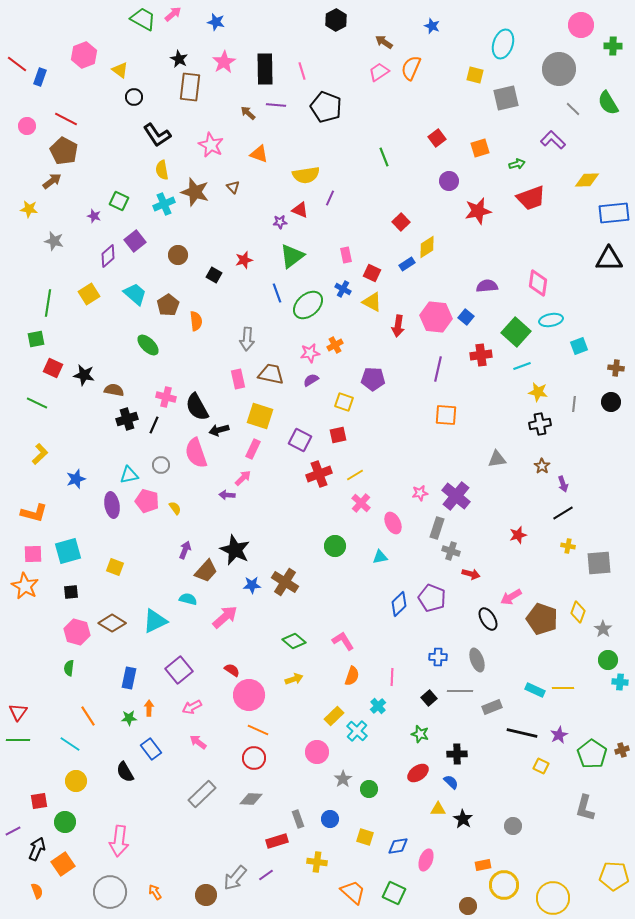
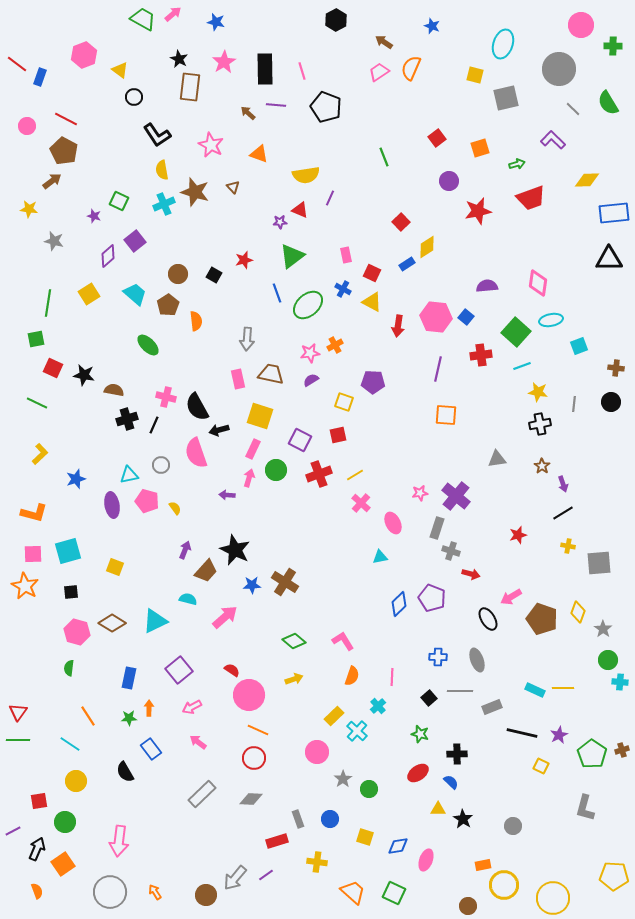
brown circle at (178, 255): moved 19 px down
purple pentagon at (373, 379): moved 3 px down
pink arrow at (243, 478): moved 6 px right; rotated 30 degrees counterclockwise
green circle at (335, 546): moved 59 px left, 76 px up
